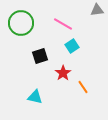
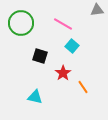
cyan square: rotated 16 degrees counterclockwise
black square: rotated 35 degrees clockwise
